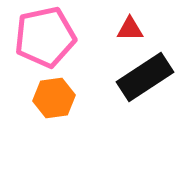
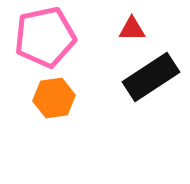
red triangle: moved 2 px right
black rectangle: moved 6 px right
